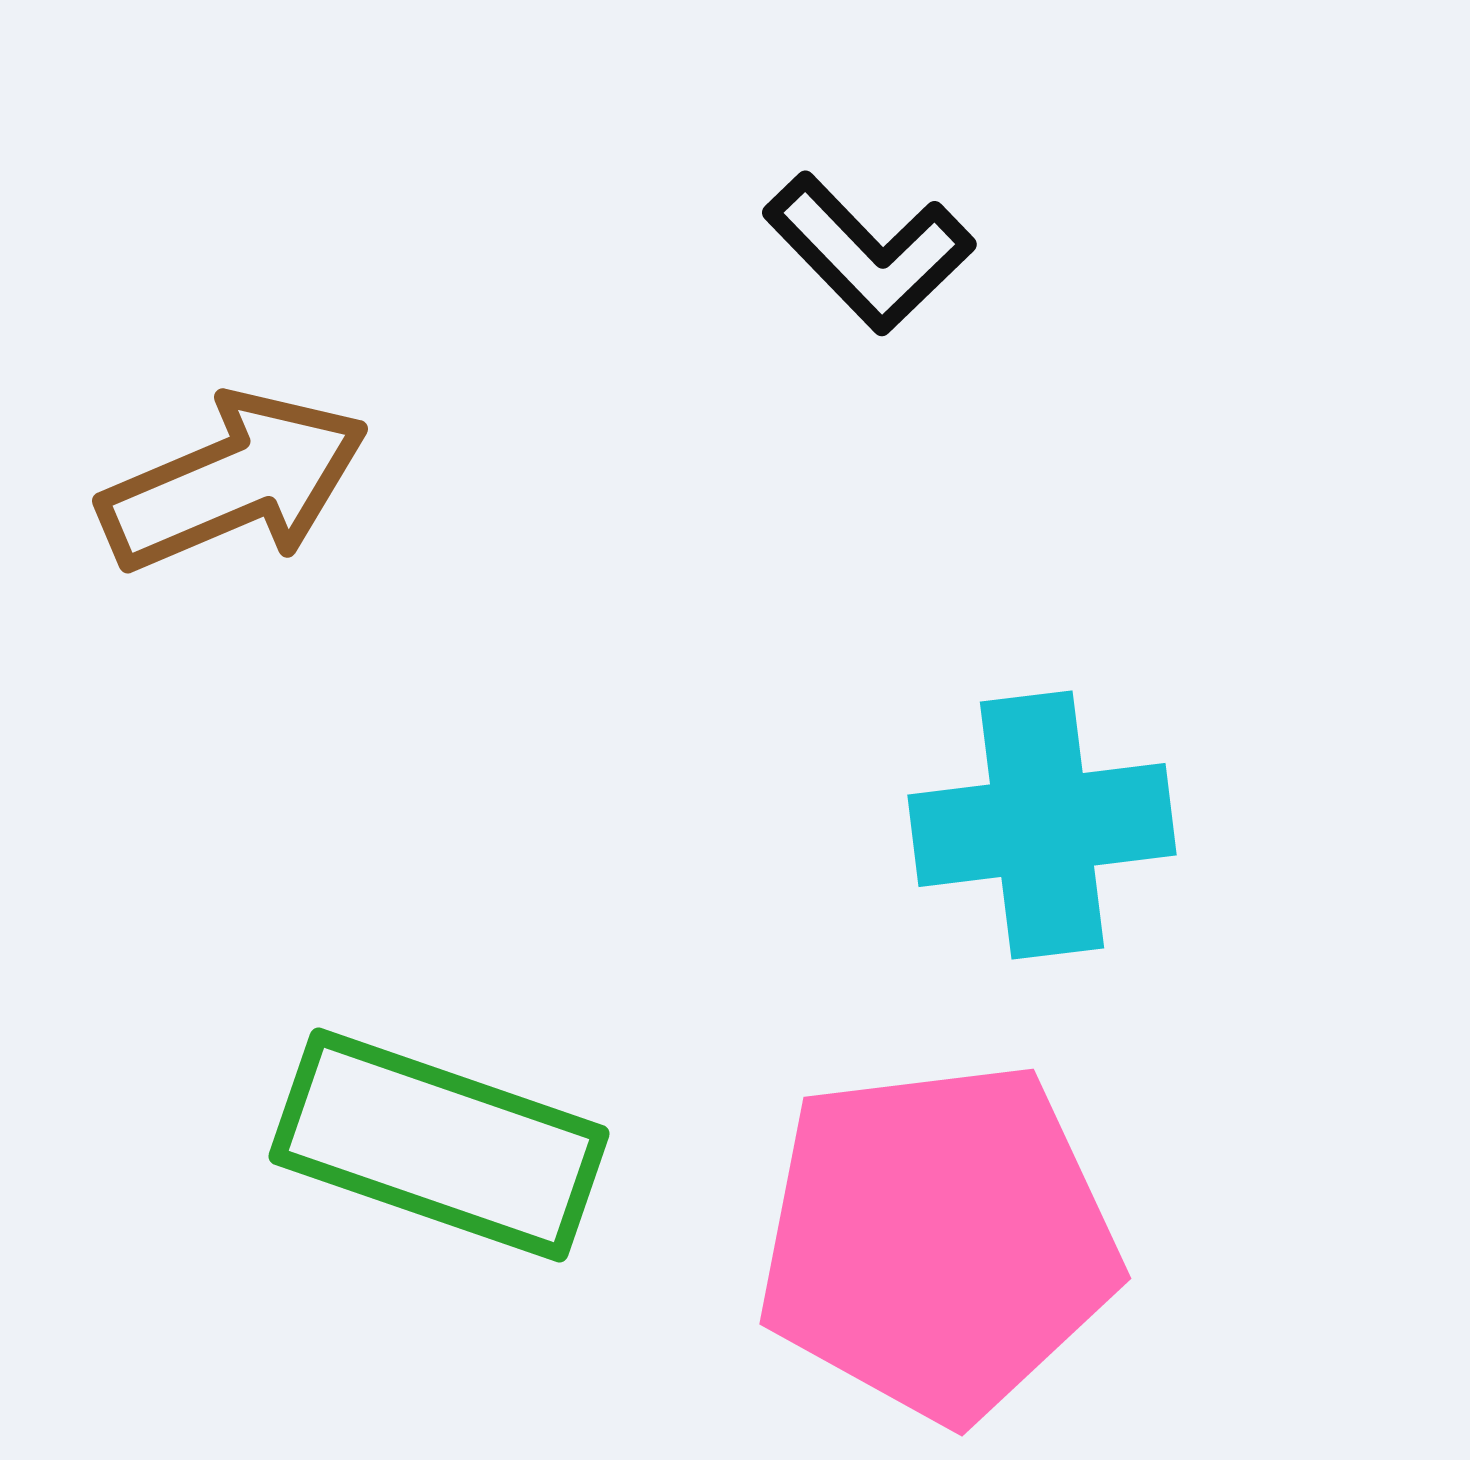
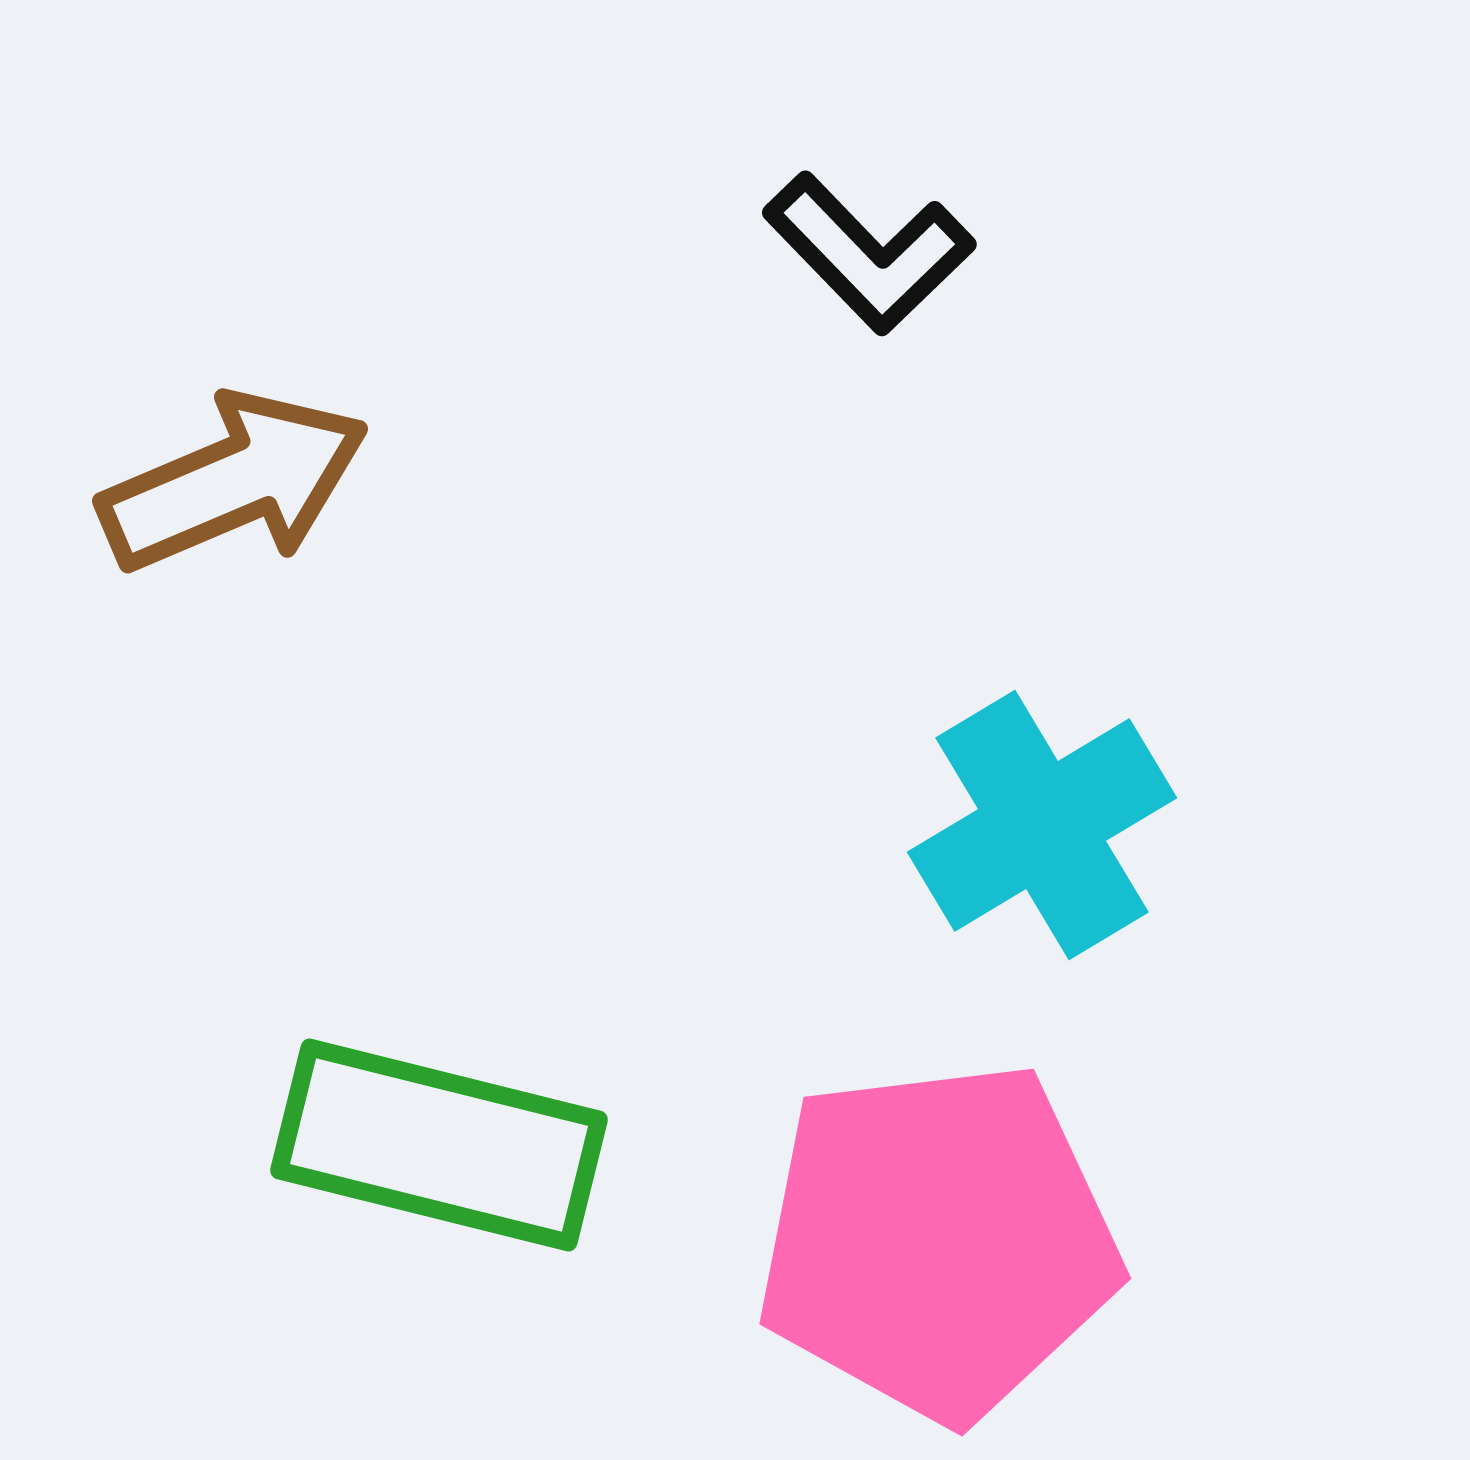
cyan cross: rotated 24 degrees counterclockwise
green rectangle: rotated 5 degrees counterclockwise
